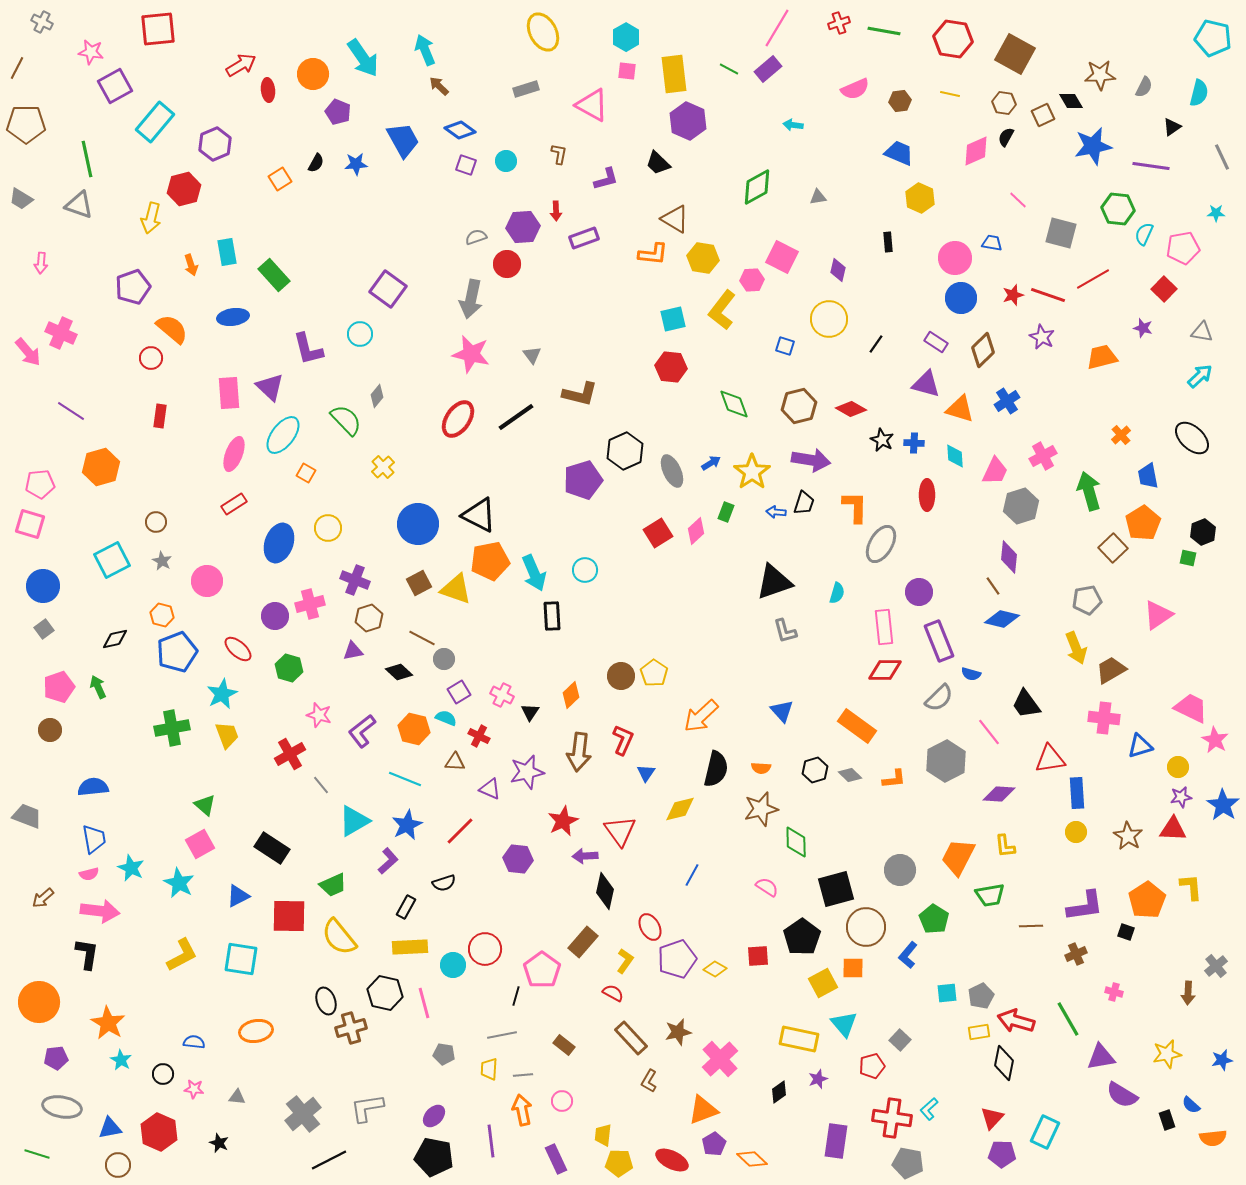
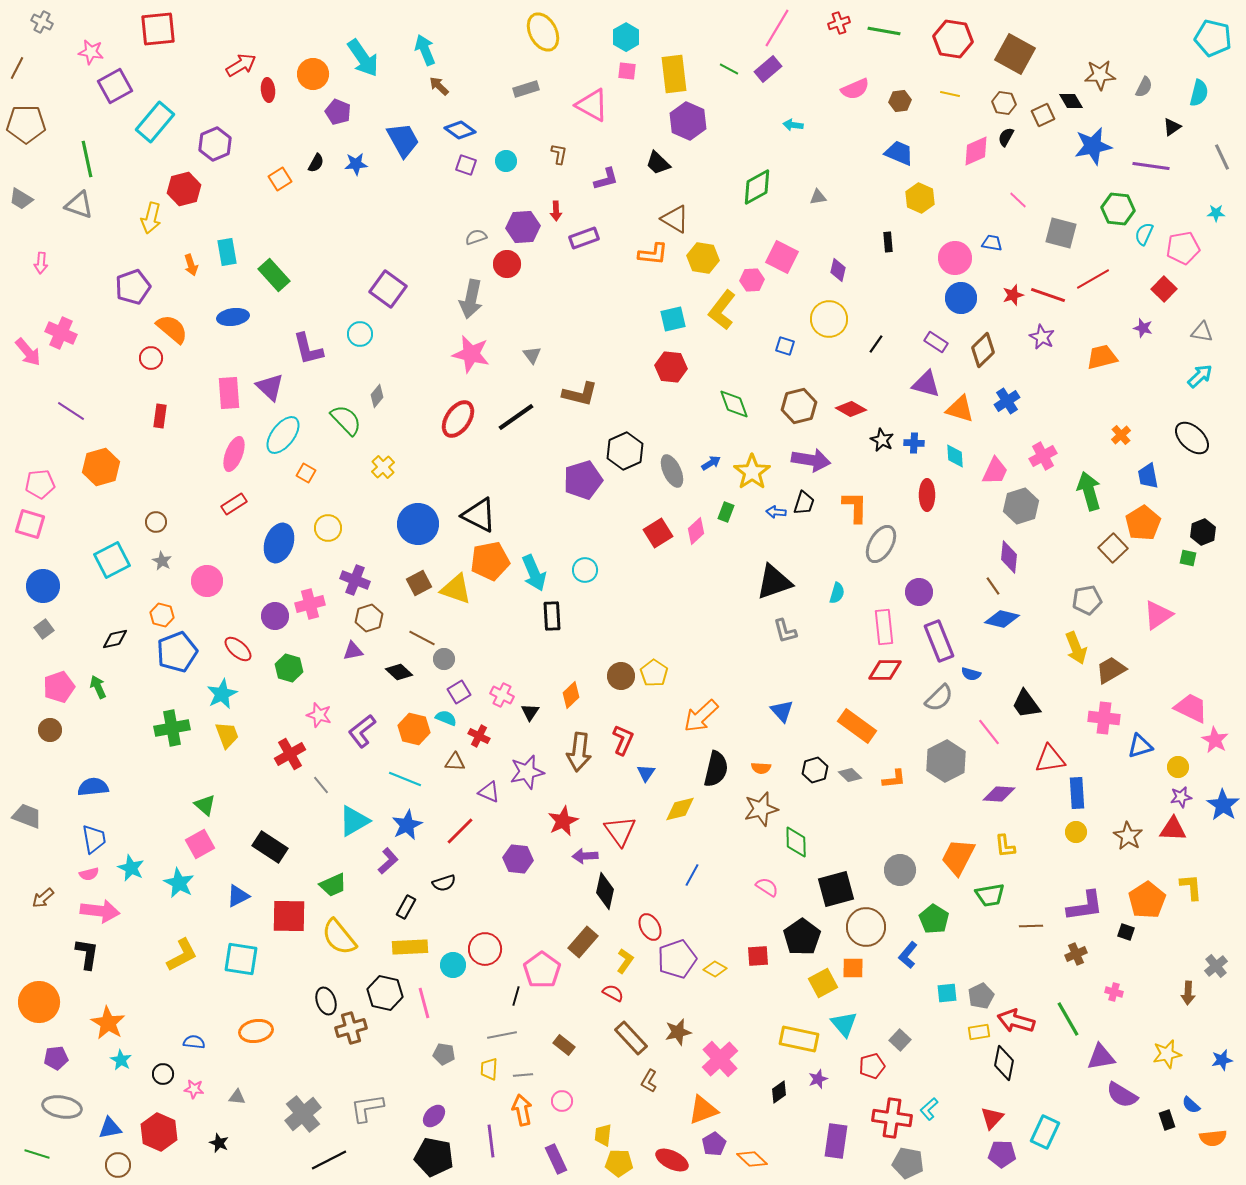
purple triangle at (490, 789): moved 1 px left, 3 px down
black rectangle at (272, 848): moved 2 px left, 1 px up
